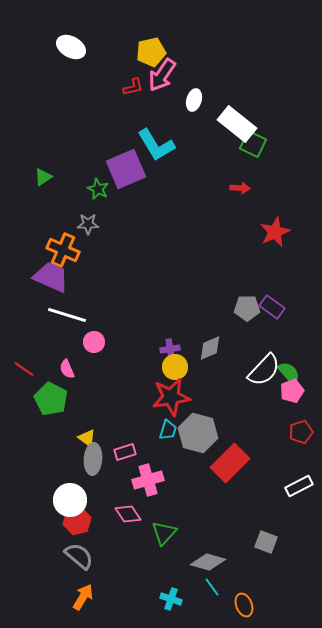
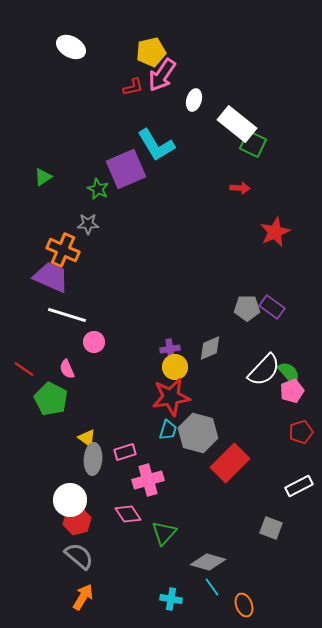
gray square at (266, 542): moved 5 px right, 14 px up
cyan cross at (171, 599): rotated 10 degrees counterclockwise
